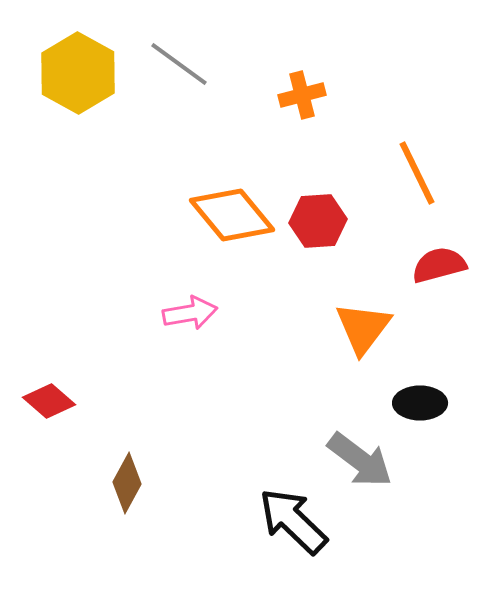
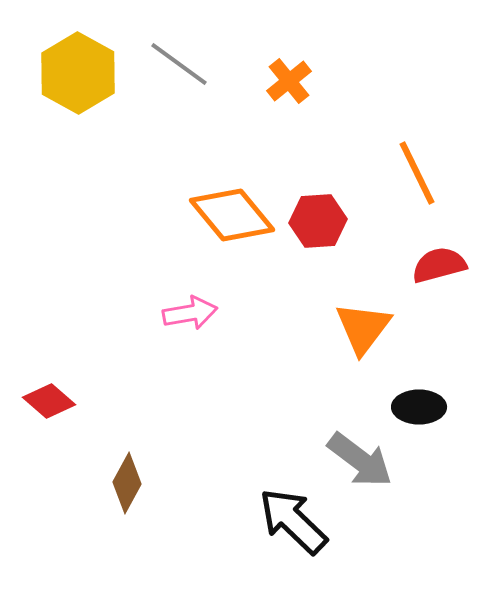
orange cross: moved 13 px left, 14 px up; rotated 24 degrees counterclockwise
black ellipse: moved 1 px left, 4 px down
